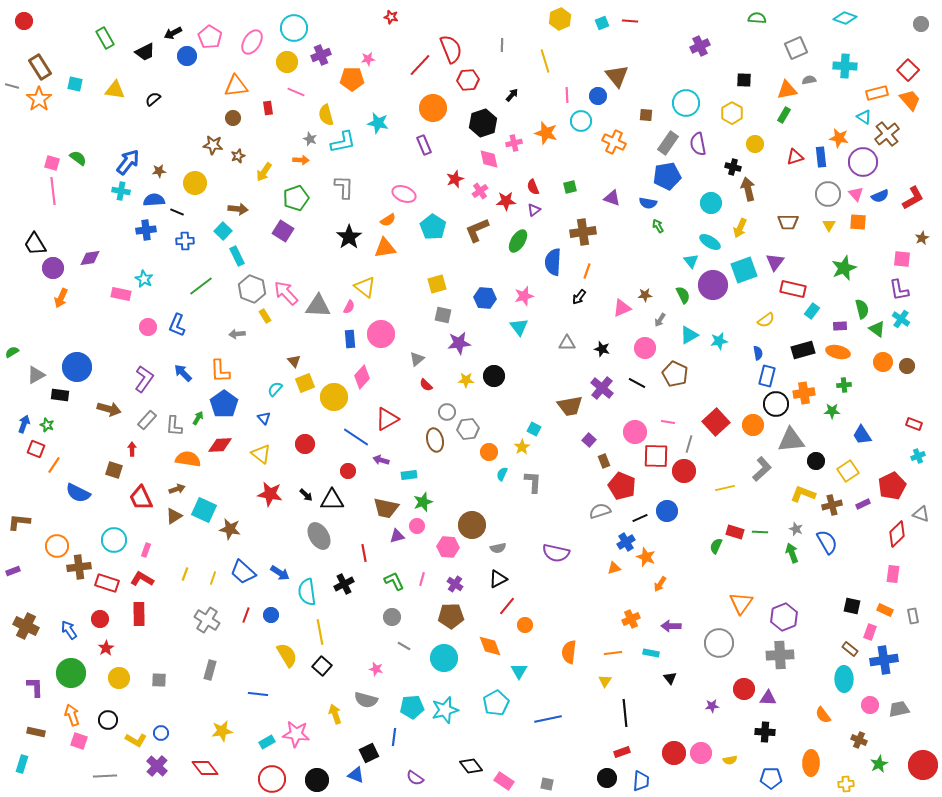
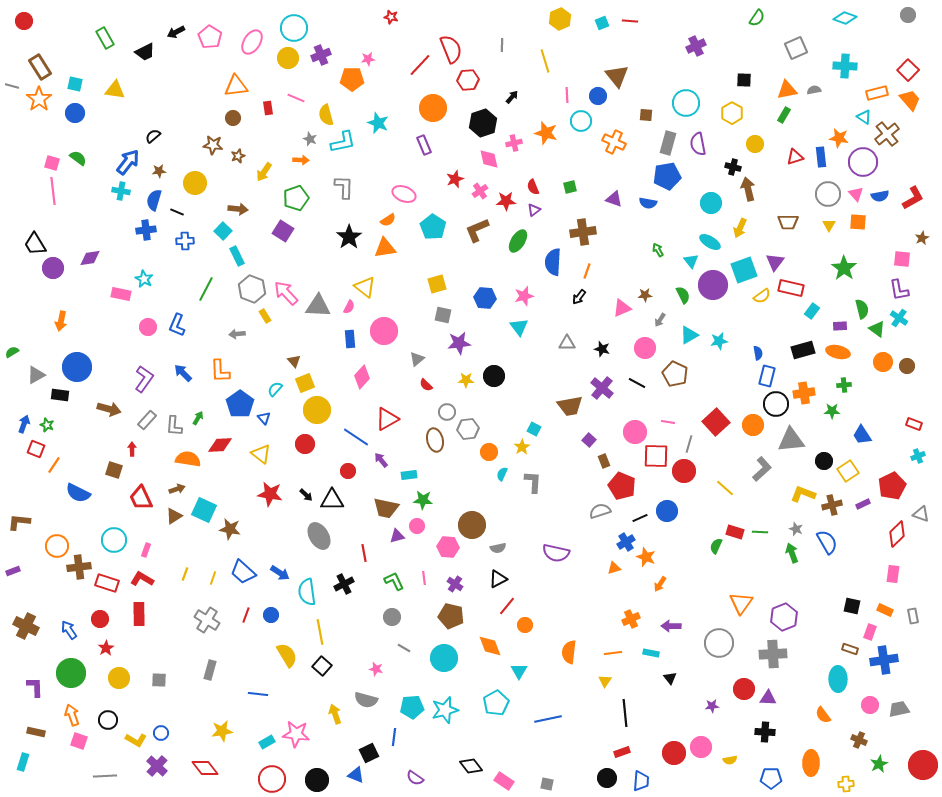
green semicircle at (757, 18): rotated 120 degrees clockwise
gray circle at (921, 24): moved 13 px left, 9 px up
black arrow at (173, 33): moved 3 px right, 1 px up
purple cross at (700, 46): moved 4 px left
blue circle at (187, 56): moved 112 px left, 57 px down
yellow circle at (287, 62): moved 1 px right, 4 px up
gray semicircle at (809, 80): moved 5 px right, 10 px down
pink line at (296, 92): moved 6 px down
black arrow at (512, 95): moved 2 px down
black semicircle at (153, 99): moved 37 px down
cyan star at (378, 123): rotated 10 degrees clockwise
gray rectangle at (668, 143): rotated 20 degrees counterclockwise
blue semicircle at (880, 196): rotated 12 degrees clockwise
purple triangle at (612, 198): moved 2 px right, 1 px down
blue semicircle at (154, 200): rotated 70 degrees counterclockwise
green arrow at (658, 226): moved 24 px down
green star at (844, 268): rotated 15 degrees counterclockwise
green line at (201, 286): moved 5 px right, 3 px down; rotated 25 degrees counterclockwise
red rectangle at (793, 289): moved 2 px left, 1 px up
orange arrow at (61, 298): moved 23 px down; rotated 12 degrees counterclockwise
cyan cross at (901, 319): moved 2 px left, 1 px up
yellow semicircle at (766, 320): moved 4 px left, 24 px up
pink circle at (381, 334): moved 3 px right, 3 px up
yellow circle at (334, 397): moved 17 px left, 13 px down
blue pentagon at (224, 404): moved 16 px right
purple arrow at (381, 460): rotated 35 degrees clockwise
black circle at (816, 461): moved 8 px right
yellow line at (725, 488): rotated 54 degrees clockwise
green star at (423, 502): moved 2 px up; rotated 24 degrees clockwise
pink line at (422, 579): moved 2 px right, 1 px up; rotated 24 degrees counterclockwise
brown pentagon at (451, 616): rotated 15 degrees clockwise
gray line at (404, 646): moved 2 px down
brown rectangle at (850, 649): rotated 21 degrees counterclockwise
gray cross at (780, 655): moved 7 px left, 1 px up
cyan ellipse at (844, 679): moved 6 px left
pink circle at (701, 753): moved 6 px up
cyan rectangle at (22, 764): moved 1 px right, 2 px up
